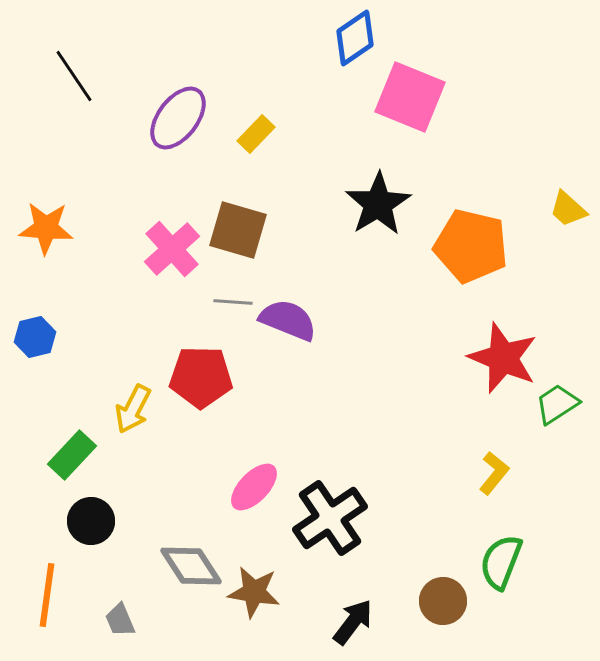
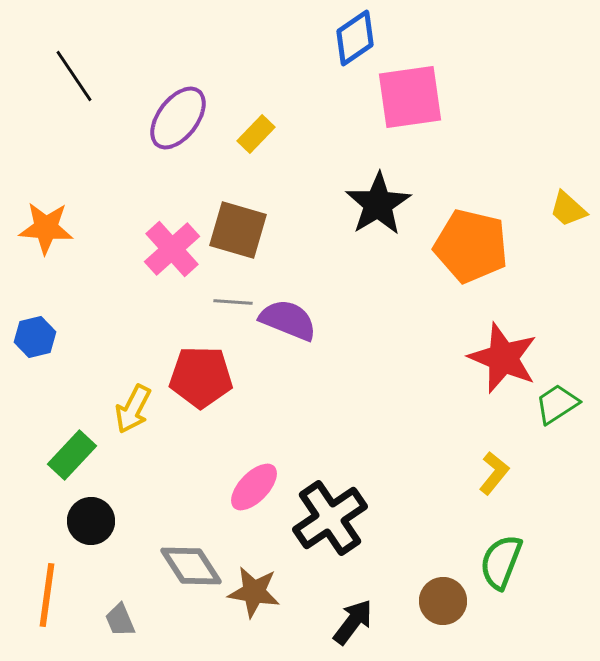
pink square: rotated 30 degrees counterclockwise
